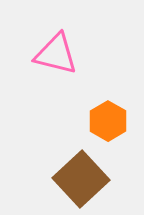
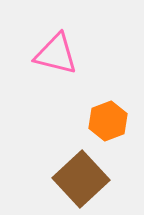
orange hexagon: rotated 9 degrees clockwise
